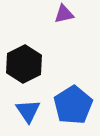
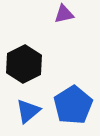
blue triangle: rotated 24 degrees clockwise
